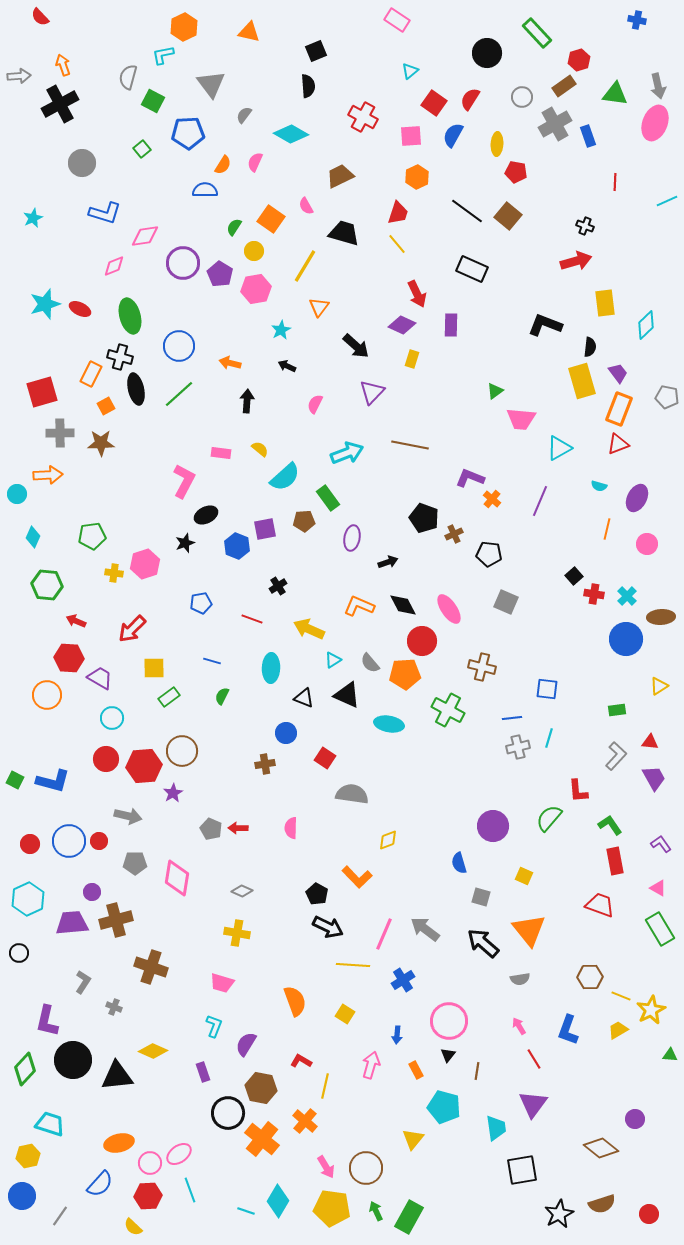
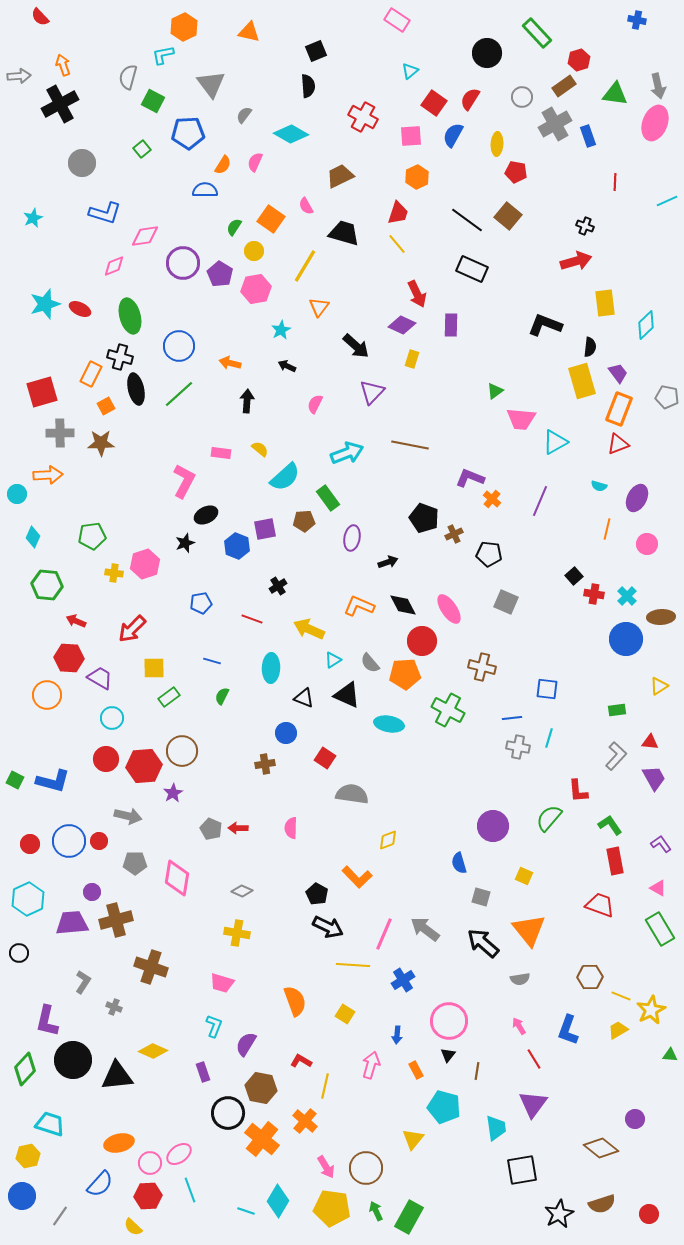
black line at (467, 211): moved 9 px down
cyan triangle at (559, 448): moved 4 px left, 6 px up
gray cross at (518, 747): rotated 25 degrees clockwise
